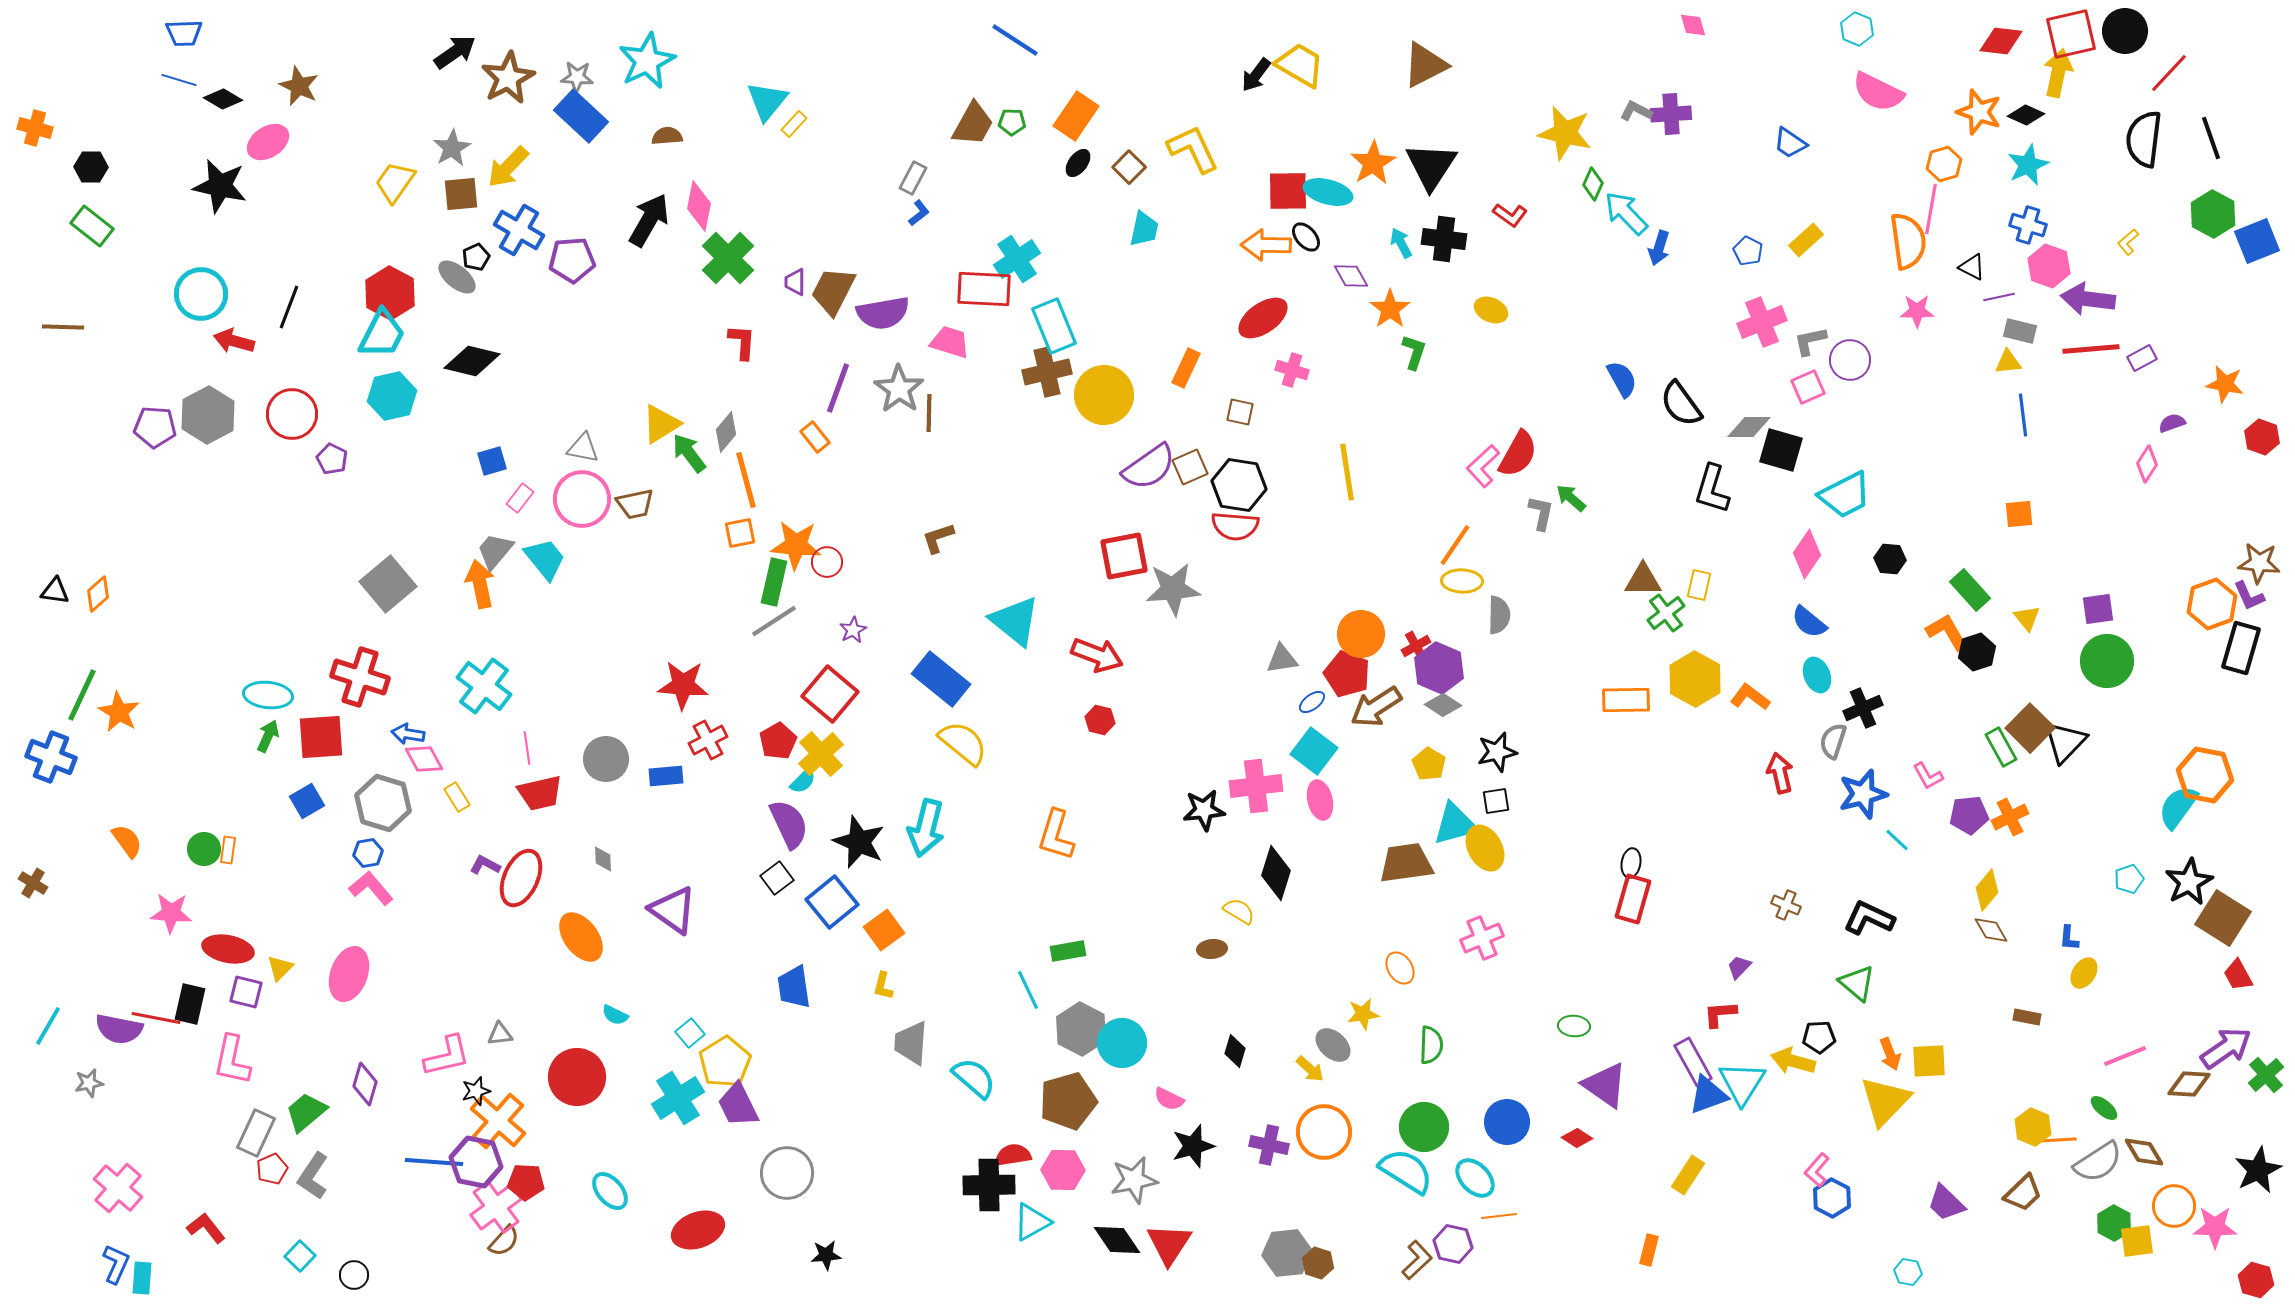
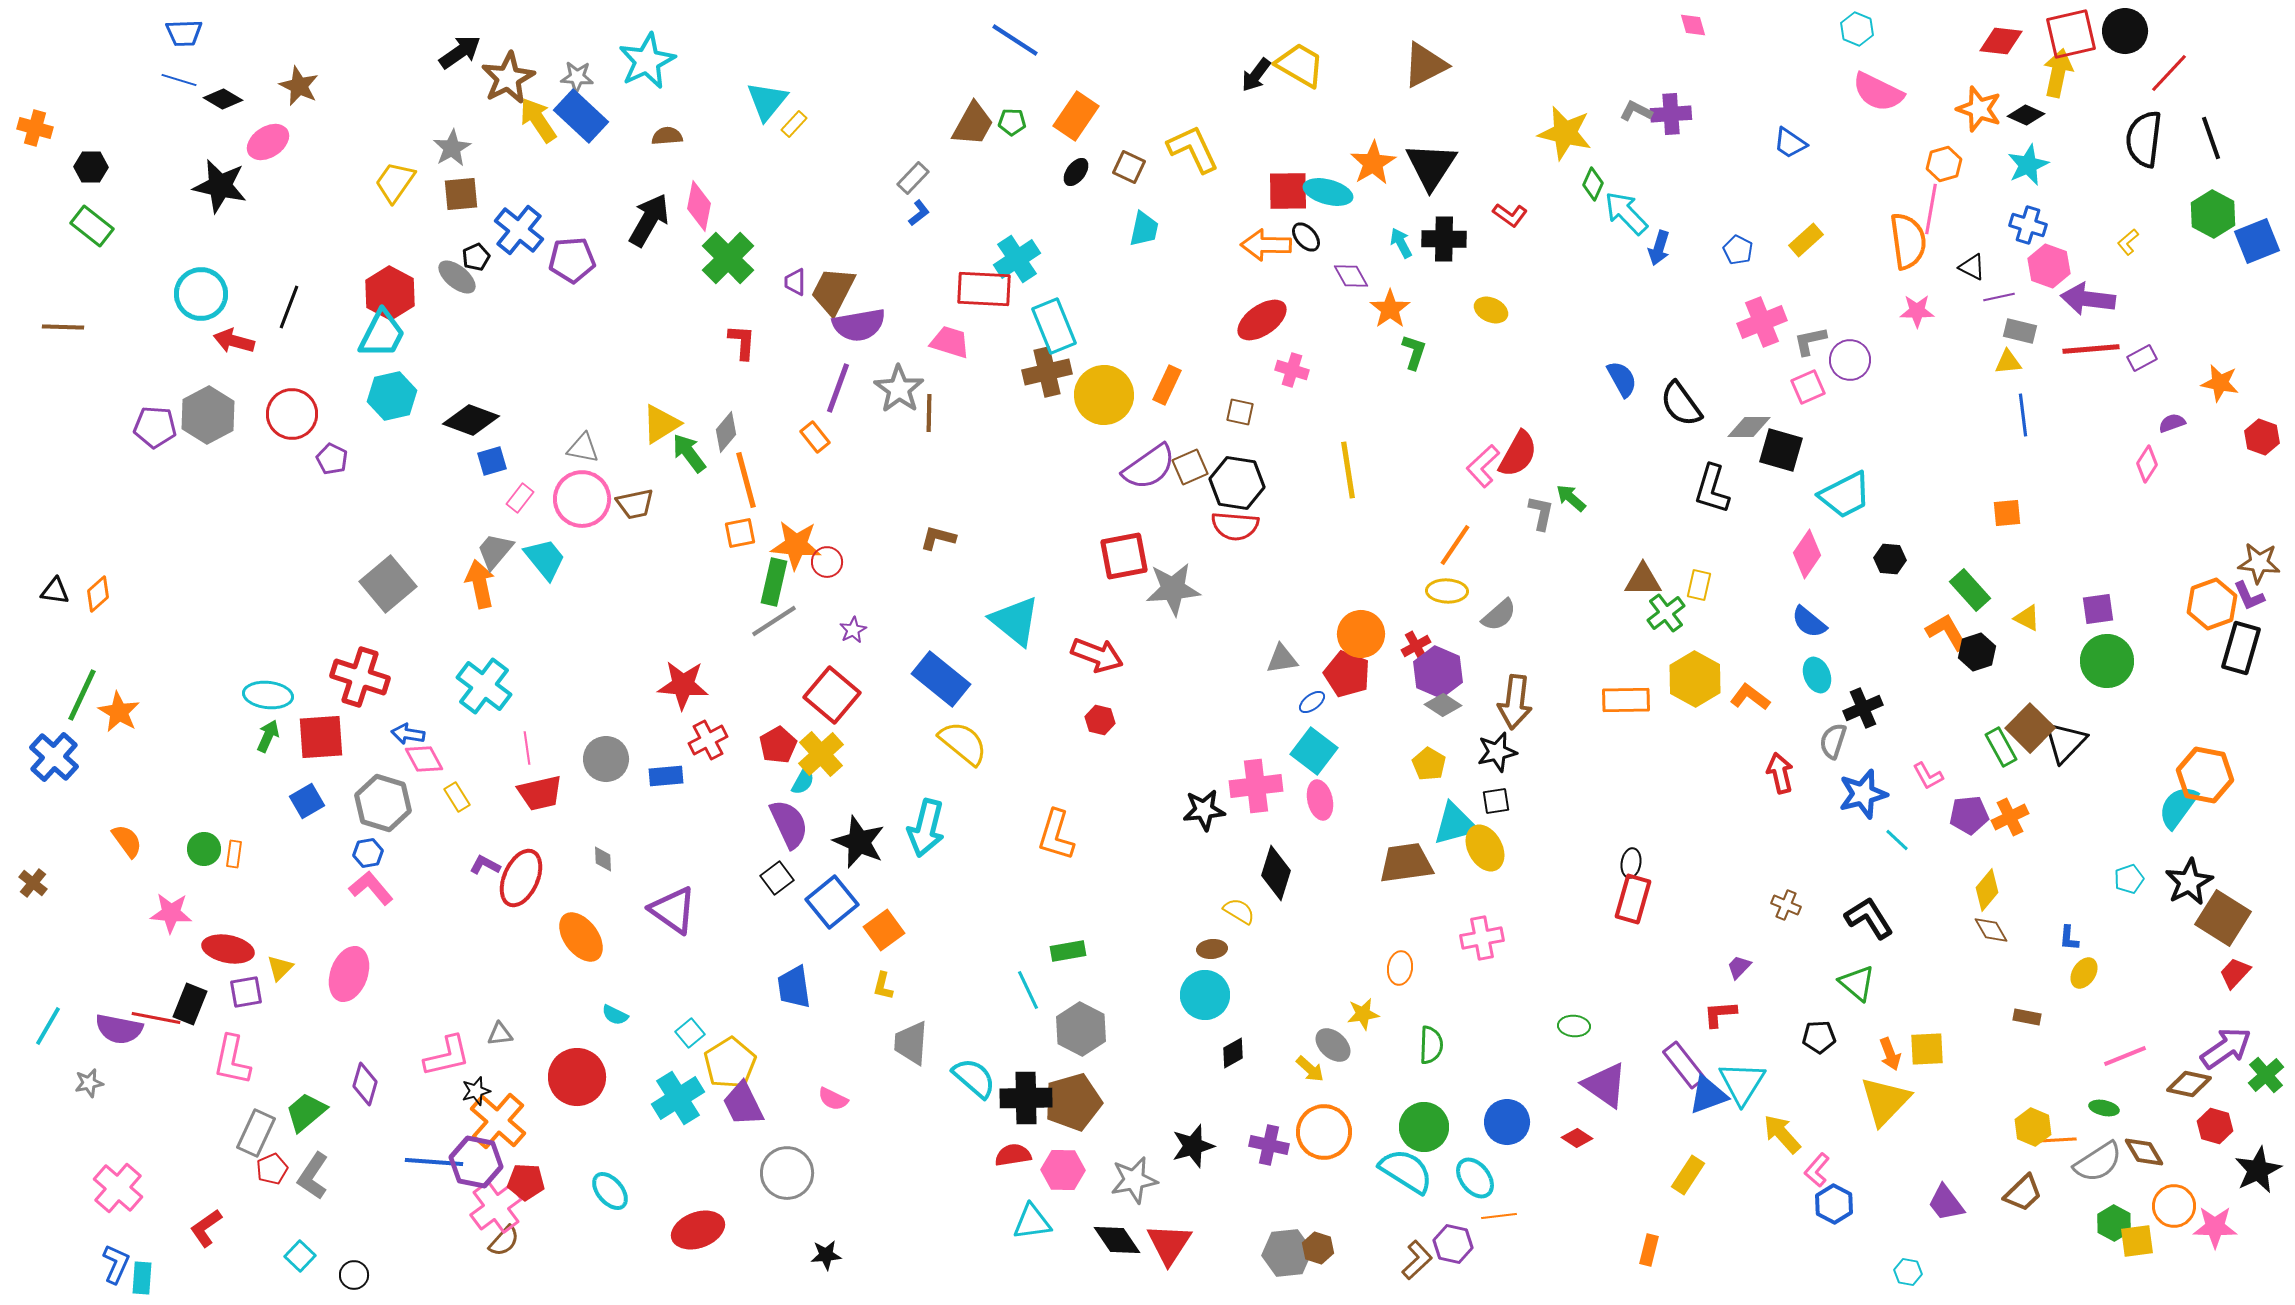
black arrow at (455, 52): moved 5 px right
orange star at (1979, 112): moved 3 px up
black ellipse at (1078, 163): moved 2 px left, 9 px down
yellow arrow at (508, 167): moved 30 px right, 47 px up; rotated 102 degrees clockwise
brown square at (1129, 167): rotated 20 degrees counterclockwise
gray rectangle at (913, 178): rotated 16 degrees clockwise
blue cross at (519, 230): rotated 9 degrees clockwise
black cross at (1444, 239): rotated 6 degrees counterclockwise
blue pentagon at (1748, 251): moved 10 px left, 1 px up
purple semicircle at (883, 313): moved 24 px left, 12 px down
red ellipse at (1263, 318): moved 1 px left, 2 px down
black diamond at (472, 361): moved 1 px left, 59 px down; rotated 6 degrees clockwise
orange rectangle at (1186, 368): moved 19 px left, 17 px down
orange star at (2225, 384): moved 5 px left, 1 px up
yellow line at (1347, 472): moved 1 px right, 2 px up
black hexagon at (1239, 485): moved 2 px left, 2 px up
orange square at (2019, 514): moved 12 px left, 1 px up
brown L-shape at (938, 538): rotated 33 degrees clockwise
yellow ellipse at (1462, 581): moved 15 px left, 10 px down
gray semicircle at (1499, 615): rotated 48 degrees clockwise
yellow triangle at (2027, 618): rotated 24 degrees counterclockwise
purple hexagon at (1439, 668): moved 1 px left, 4 px down
red square at (830, 694): moved 2 px right, 1 px down
brown arrow at (1376, 707): moved 139 px right, 5 px up; rotated 50 degrees counterclockwise
red pentagon at (778, 741): moved 4 px down
blue cross at (51, 757): moved 3 px right; rotated 21 degrees clockwise
cyan semicircle at (803, 781): rotated 16 degrees counterclockwise
orange rectangle at (228, 850): moved 6 px right, 4 px down
brown cross at (33, 883): rotated 8 degrees clockwise
black L-shape at (1869, 918): rotated 33 degrees clockwise
pink cross at (1482, 938): rotated 12 degrees clockwise
orange ellipse at (1400, 968): rotated 40 degrees clockwise
red trapezoid at (2238, 975): moved 3 px left, 2 px up; rotated 72 degrees clockwise
purple square at (246, 992): rotated 24 degrees counterclockwise
black rectangle at (190, 1004): rotated 9 degrees clockwise
cyan circle at (1122, 1043): moved 83 px right, 48 px up
black diamond at (1235, 1051): moved 2 px left, 2 px down; rotated 44 degrees clockwise
yellow arrow at (1793, 1061): moved 11 px left, 73 px down; rotated 33 degrees clockwise
yellow square at (1929, 1061): moved 2 px left, 12 px up
yellow pentagon at (725, 1062): moved 5 px right, 1 px down
purple rectangle at (1693, 1062): moved 9 px left, 3 px down; rotated 9 degrees counterclockwise
brown diamond at (2189, 1084): rotated 9 degrees clockwise
pink semicircle at (1169, 1099): moved 336 px left
brown pentagon at (1068, 1101): moved 5 px right, 1 px down
purple trapezoid at (738, 1105): moved 5 px right, 1 px up
green ellipse at (2104, 1108): rotated 28 degrees counterclockwise
cyan ellipse at (1475, 1178): rotated 6 degrees clockwise
black cross at (989, 1185): moved 37 px right, 87 px up
blue hexagon at (1832, 1198): moved 2 px right, 6 px down
purple trapezoid at (1946, 1203): rotated 9 degrees clockwise
cyan triangle at (1032, 1222): rotated 21 degrees clockwise
red L-shape at (206, 1228): rotated 87 degrees counterclockwise
brown hexagon at (1318, 1263): moved 15 px up
red hexagon at (2256, 1280): moved 41 px left, 154 px up
